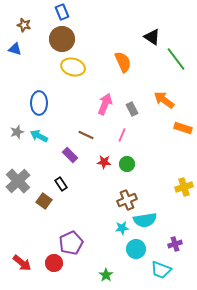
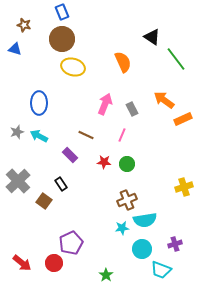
orange rectangle: moved 9 px up; rotated 42 degrees counterclockwise
cyan circle: moved 6 px right
